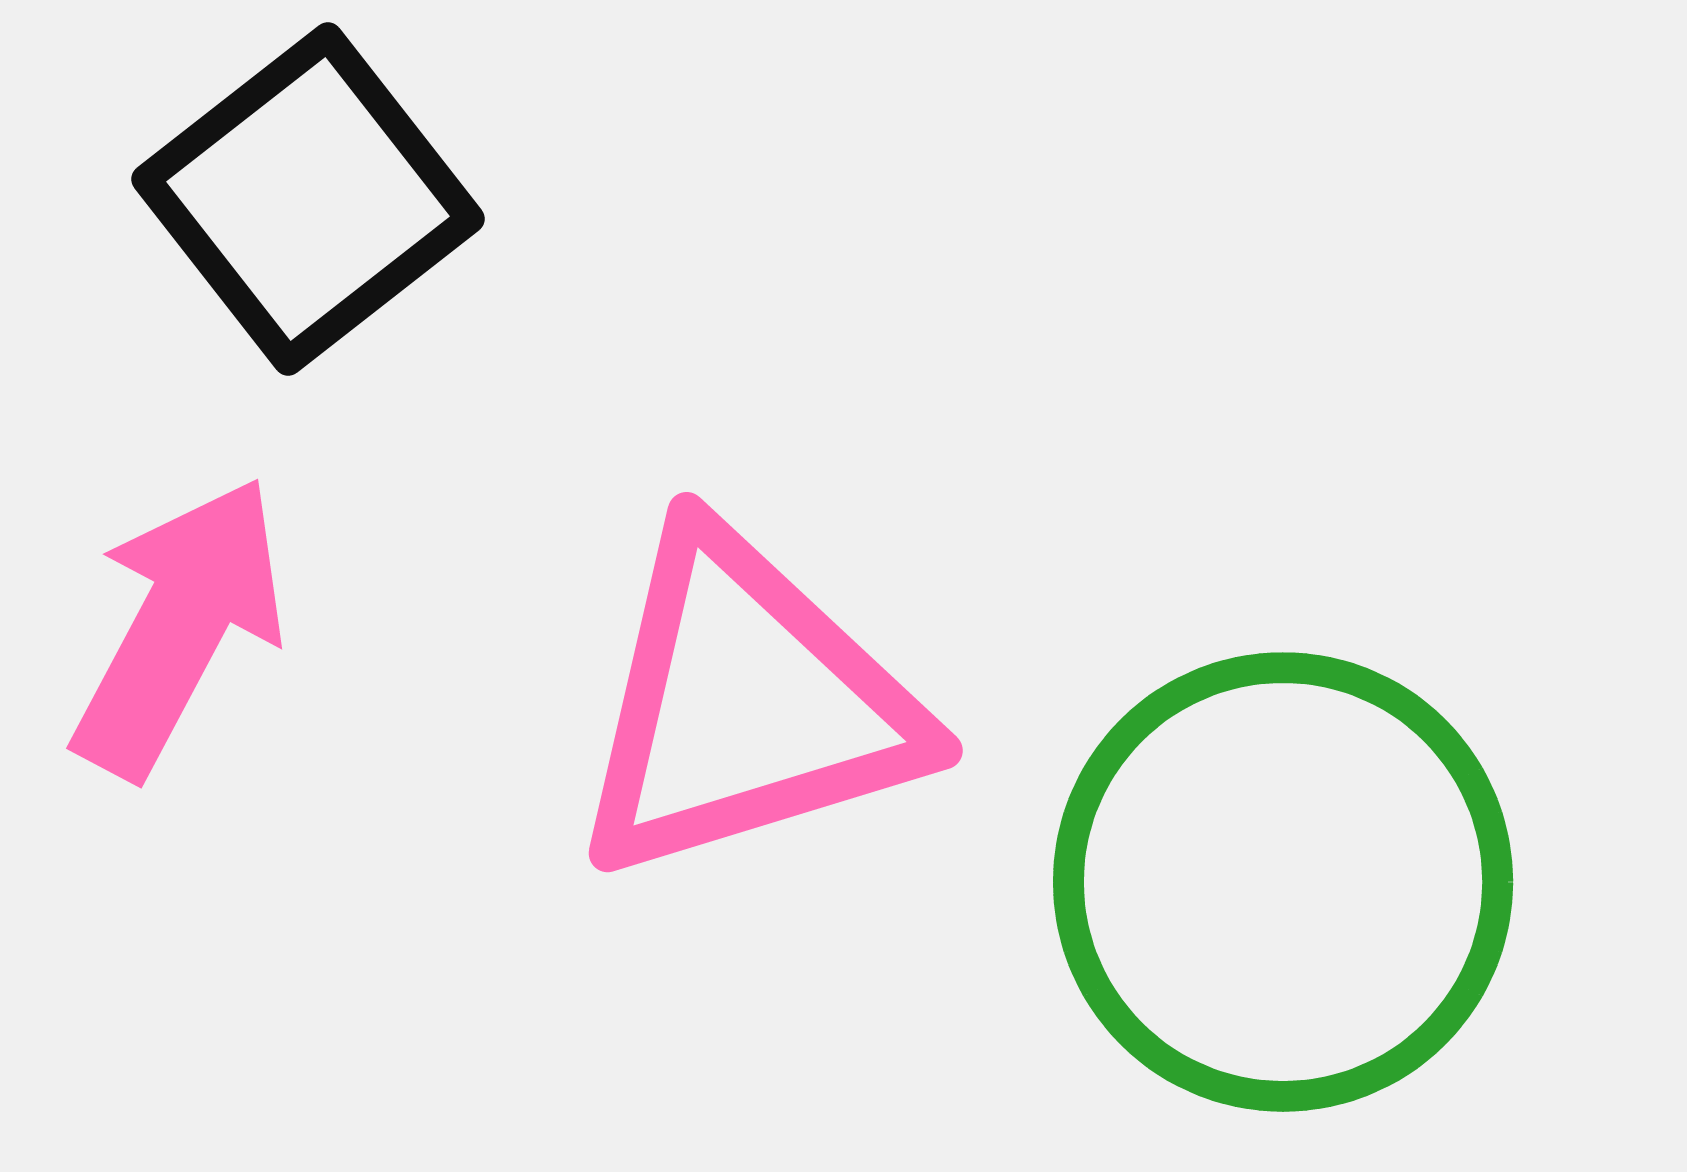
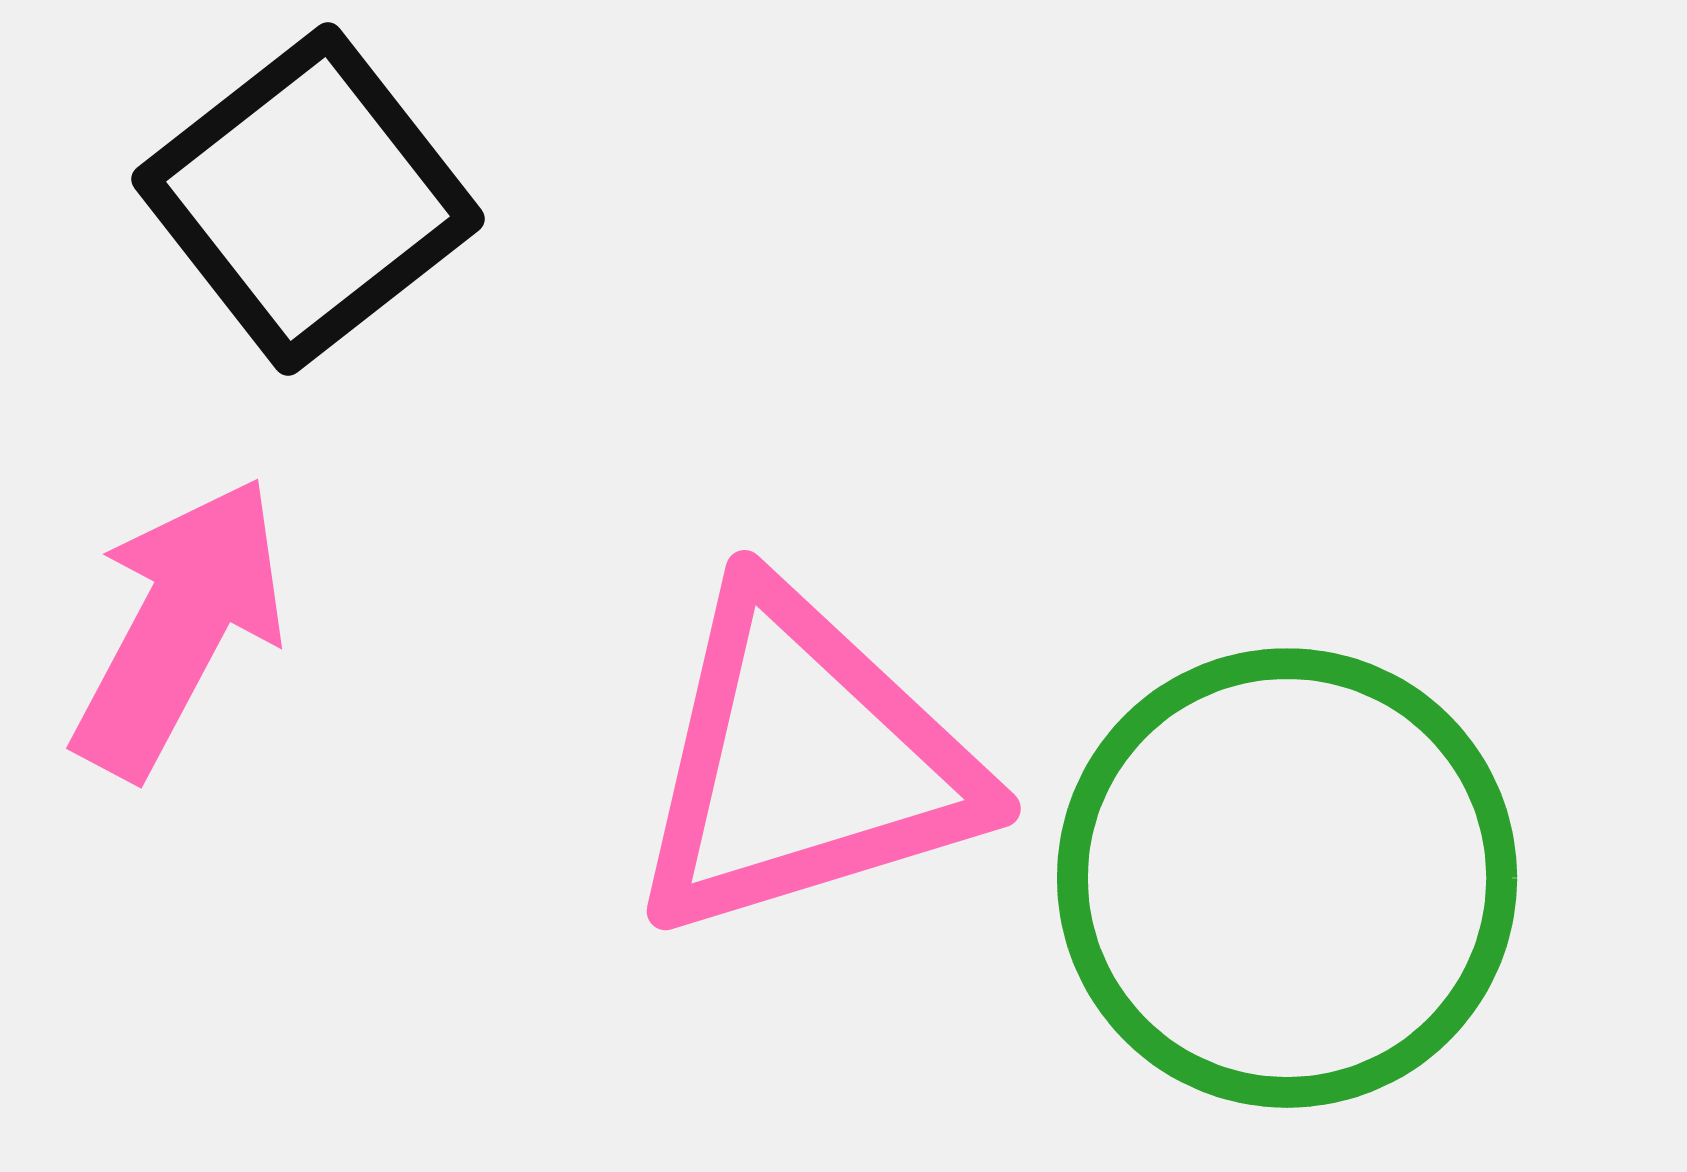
pink triangle: moved 58 px right, 58 px down
green circle: moved 4 px right, 4 px up
